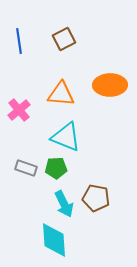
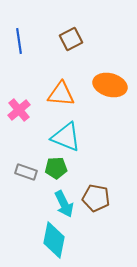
brown square: moved 7 px right
orange ellipse: rotated 16 degrees clockwise
gray rectangle: moved 4 px down
cyan diamond: rotated 15 degrees clockwise
